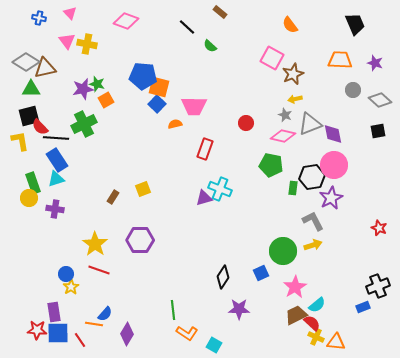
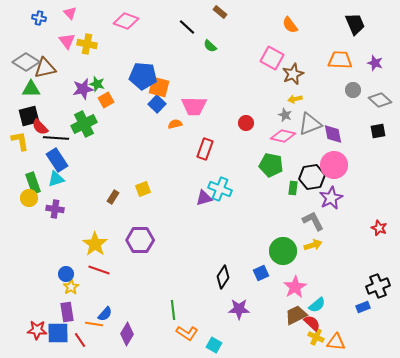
purple rectangle at (54, 312): moved 13 px right
